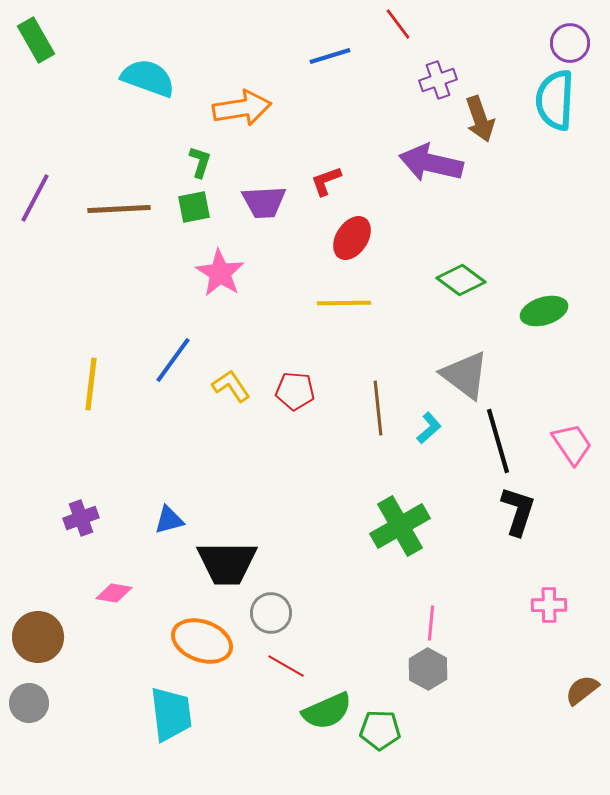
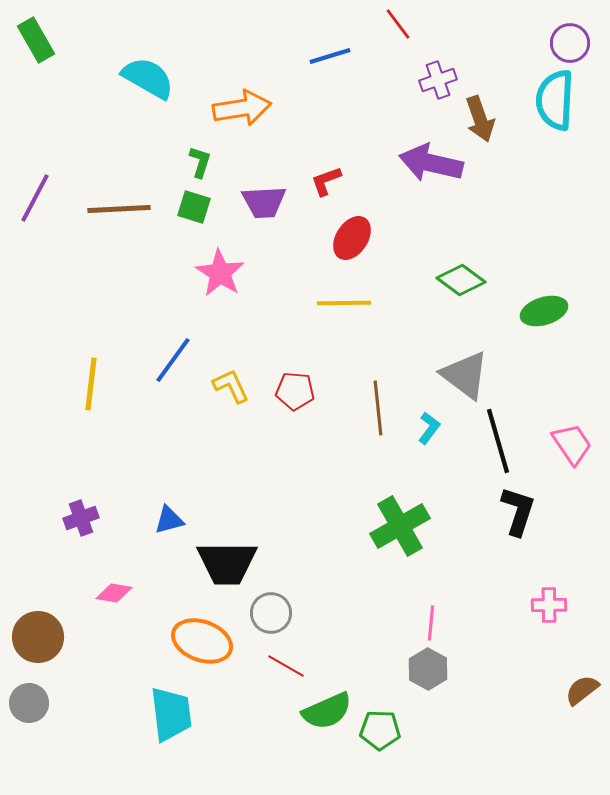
cyan semicircle at (148, 78): rotated 10 degrees clockwise
green square at (194, 207): rotated 28 degrees clockwise
yellow L-shape at (231, 386): rotated 9 degrees clockwise
cyan L-shape at (429, 428): rotated 12 degrees counterclockwise
